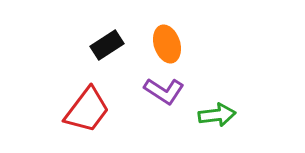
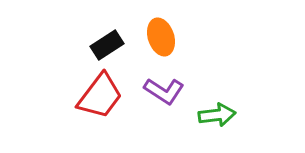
orange ellipse: moved 6 px left, 7 px up
red trapezoid: moved 13 px right, 14 px up
